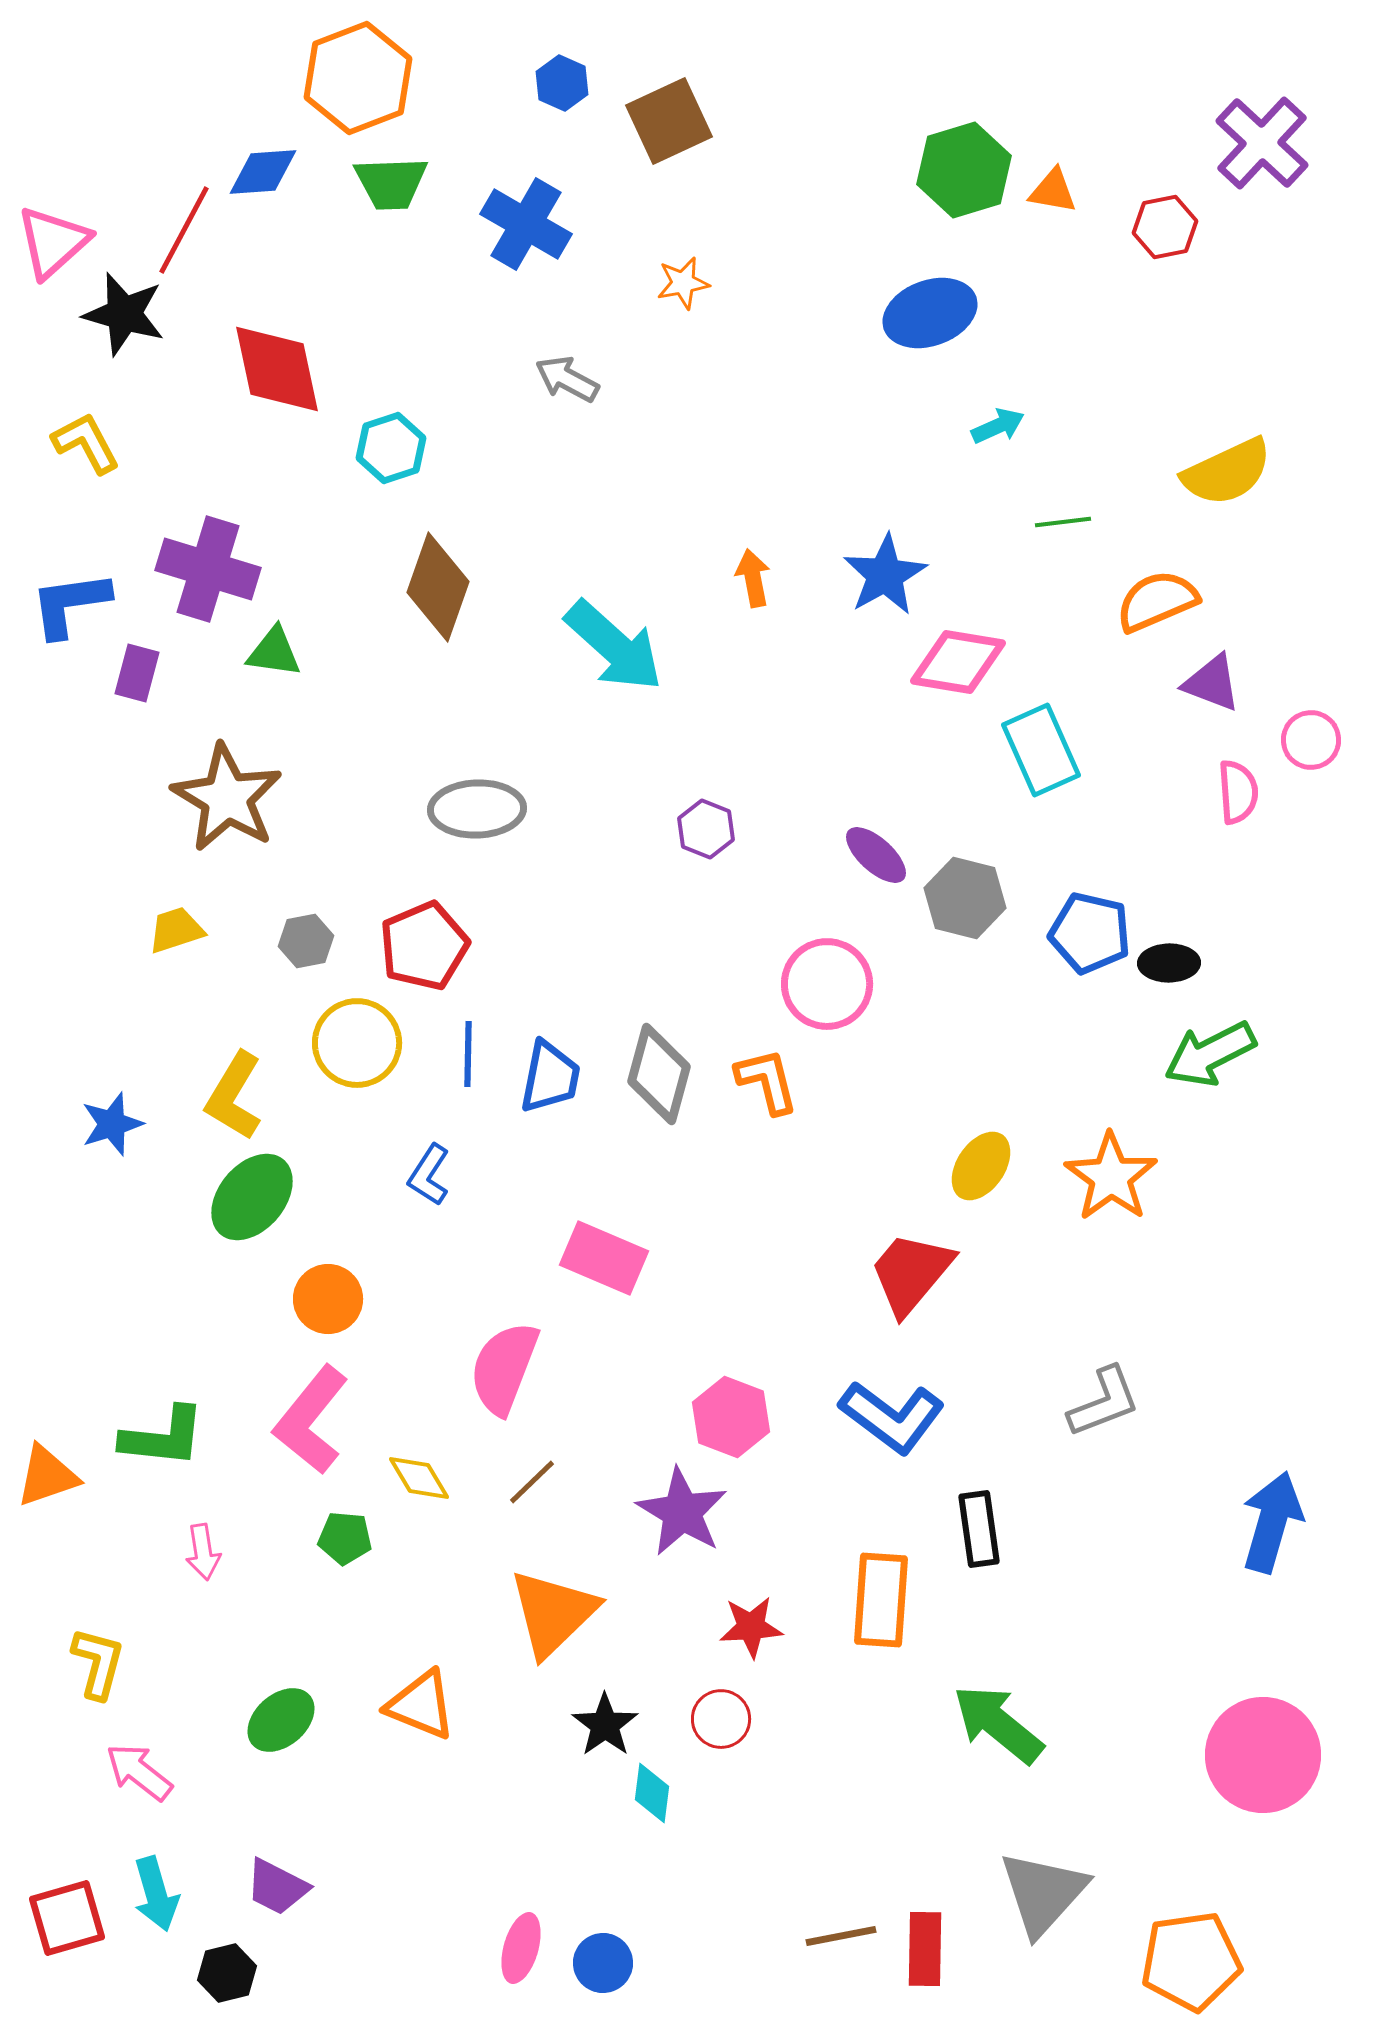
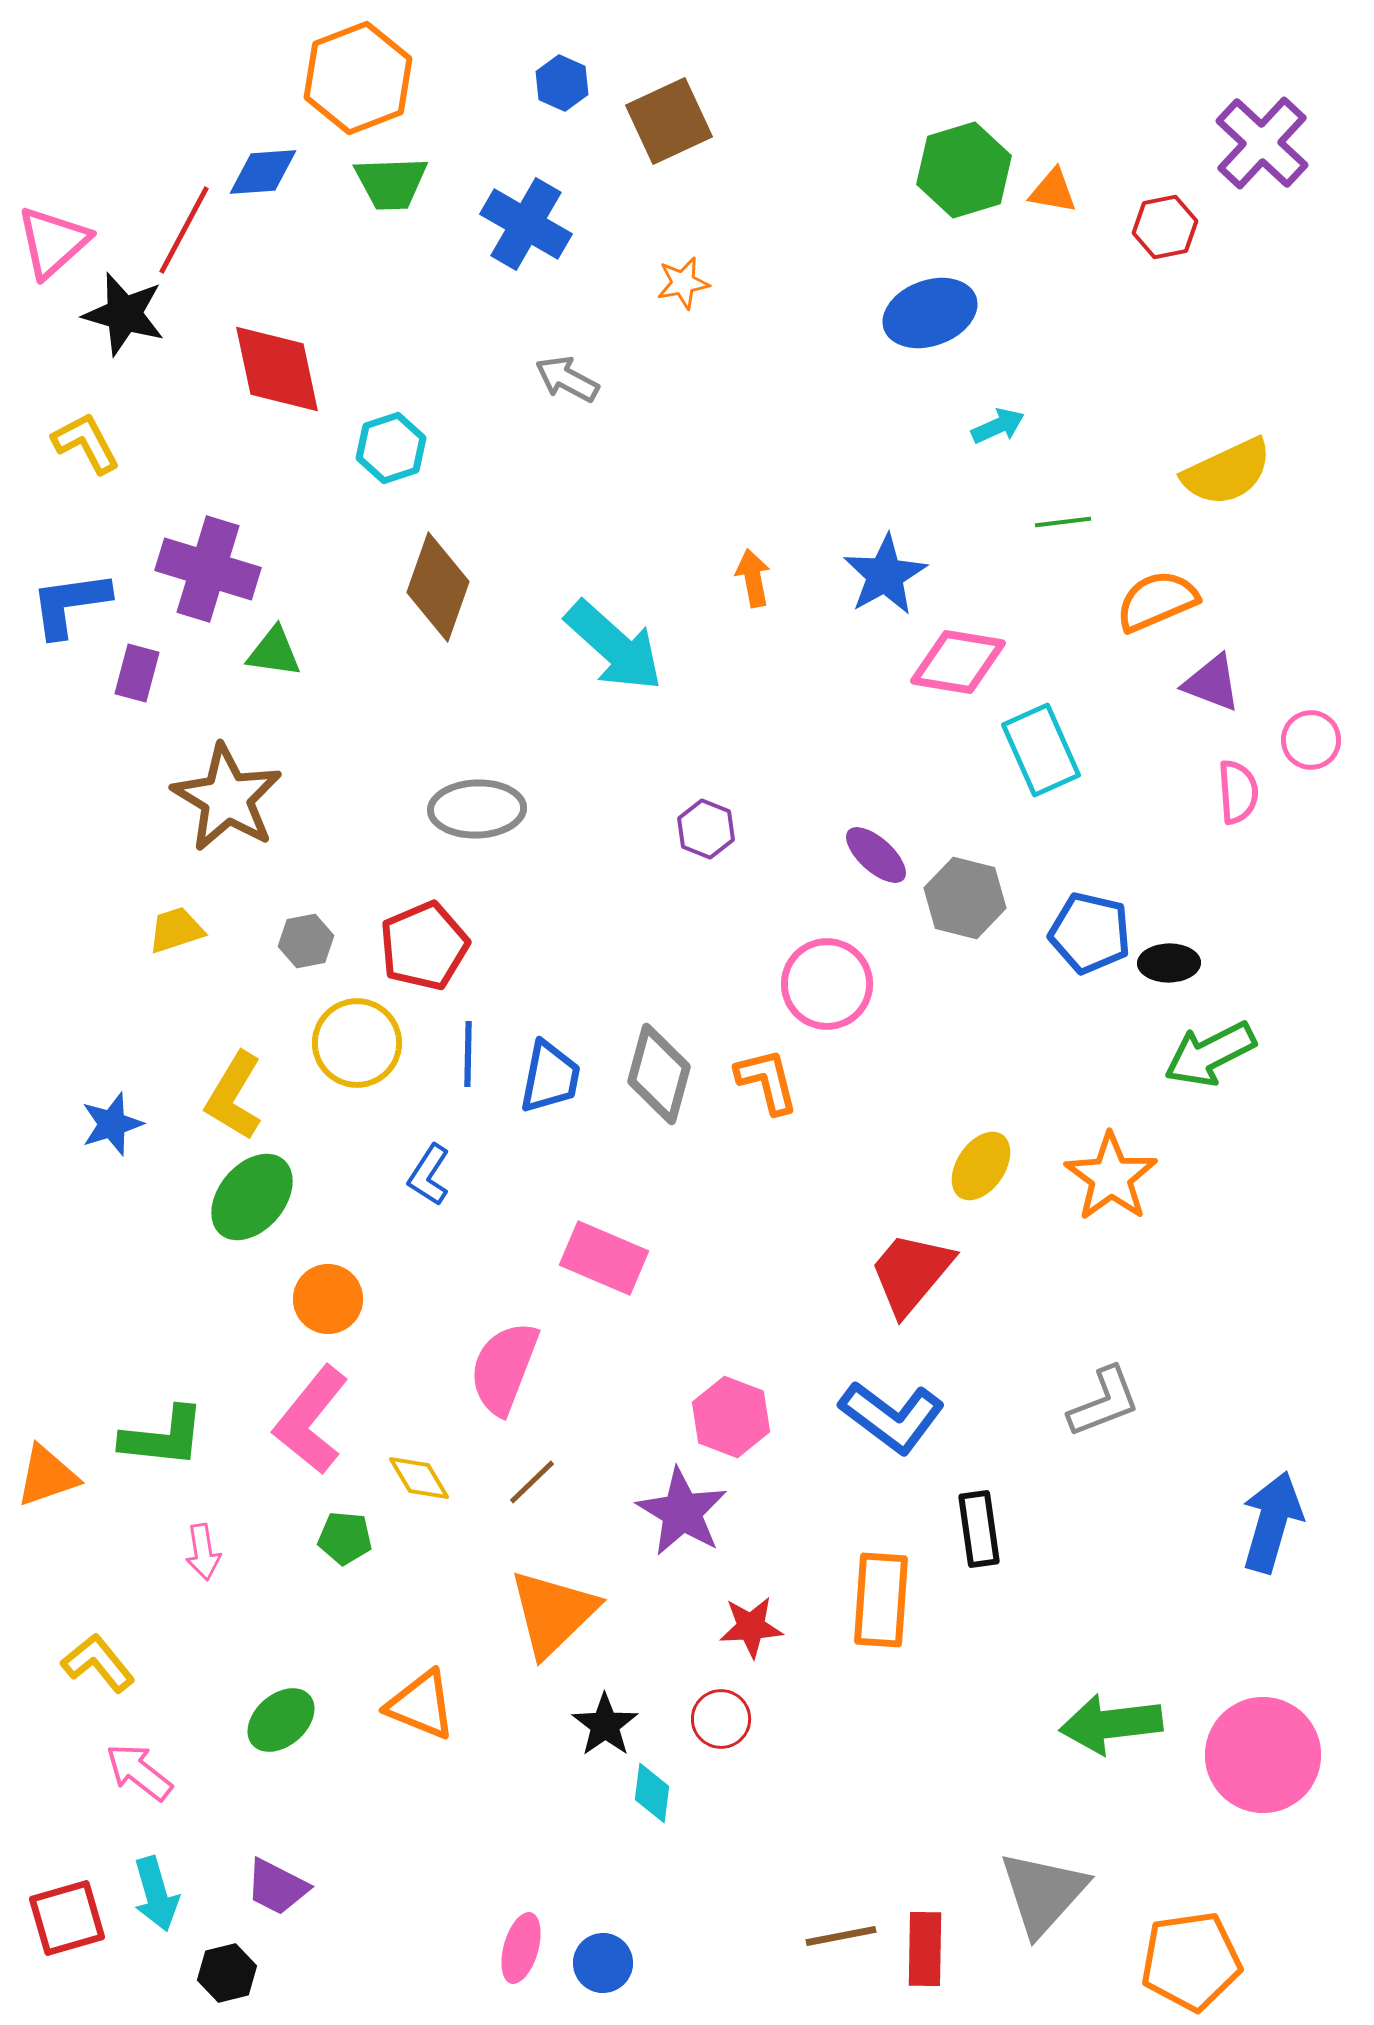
yellow L-shape at (98, 1663): rotated 54 degrees counterclockwise
green arrow at (998, 1724): moved 113 px right; rotated 46 degrees counterclockwise
